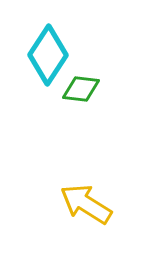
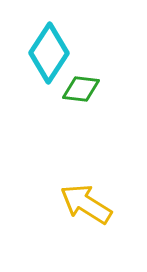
cyan diamond: moved 1 px right, 2 px up
